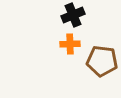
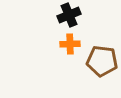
black cross: moved 4 px left
